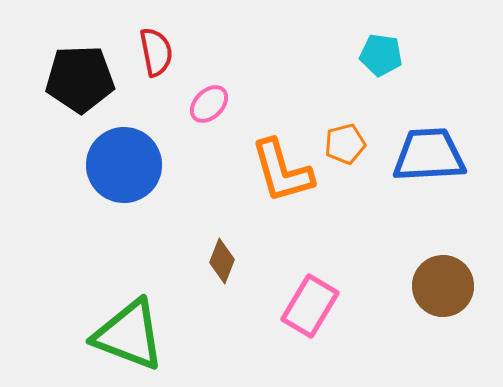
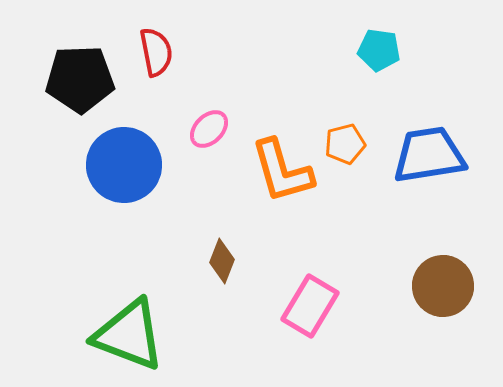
cyan pentagon: moved 2 px left, 5 px up
pink ellipse: moved 25 px down
blue trapezoid: rotated 6 degrees counterclockwise
